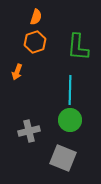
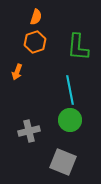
cyan line: rotated 12 degrees counterclockwise
gray square: moved 4 px down
